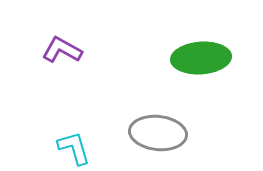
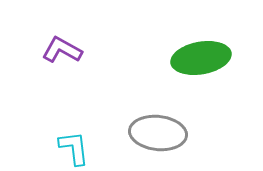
green ellipse: rotated 6 degrees counterclockwise
cyan L-shape: rotated 9 degrees clockwise
